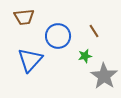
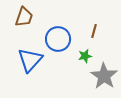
brown trapezoid: rotated 65 degrees counterclockwise
brown line: rotated 48 degrees clockwise
blue circle: moved 3 px down
